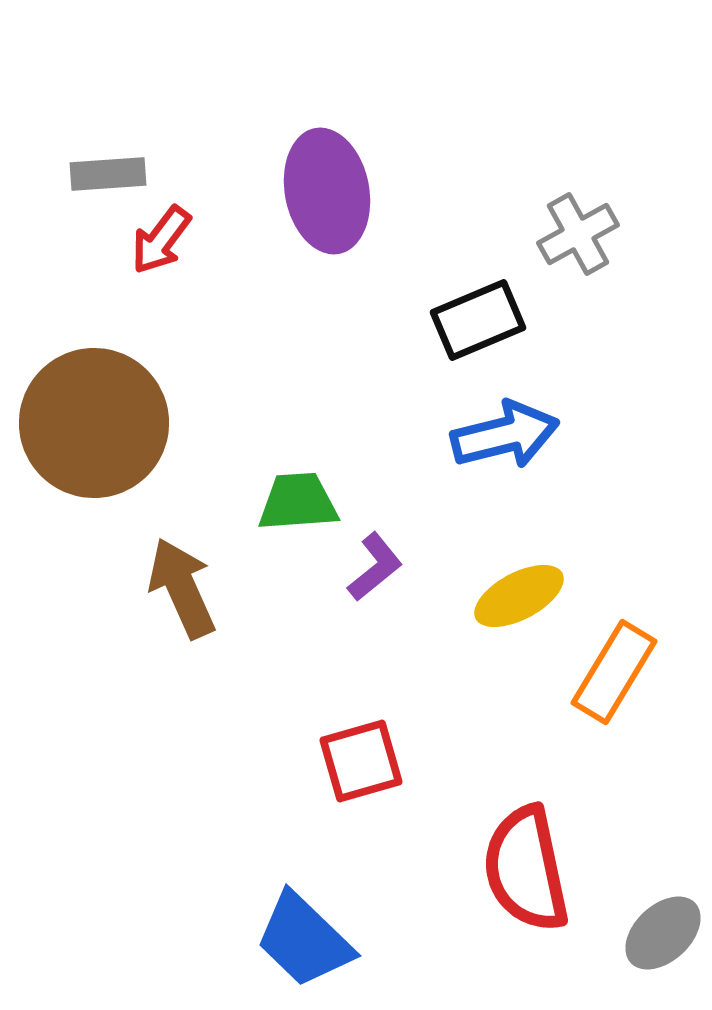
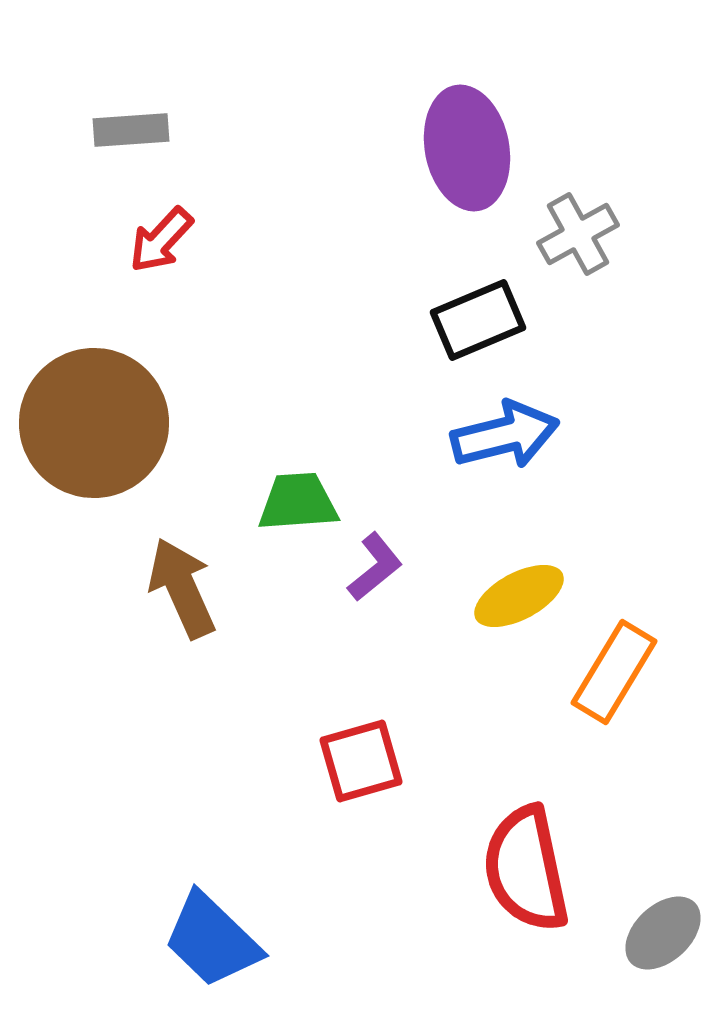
gray rectangle: moved 23 px right, 44 px up
purple ellipse: moved 140 px right, 43 px up
red arrow: rotated 6 degrees clockwise
blue trapezoid: moved 92 px left
